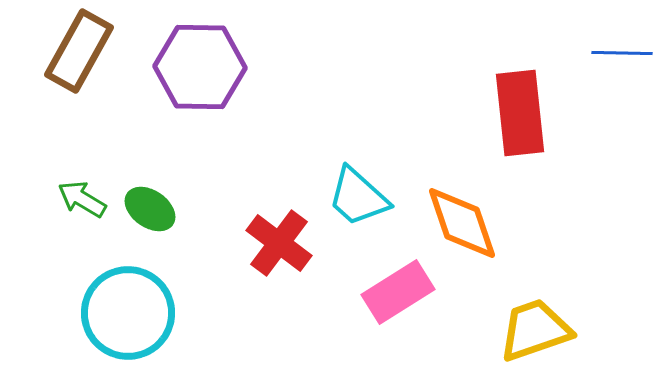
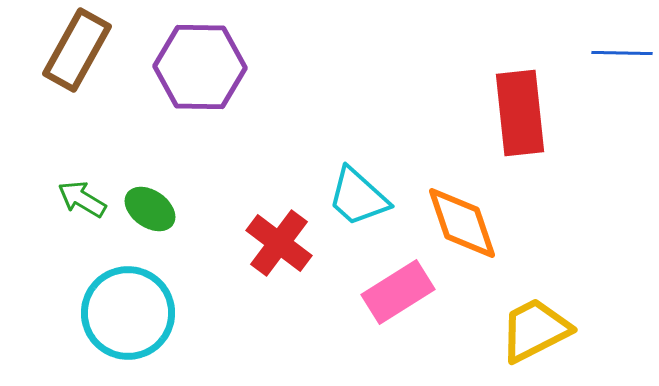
brown rectangle: moved 2 px left, 1 px up
yellow trapezoid: rotated 8 degrees counterclockwise
